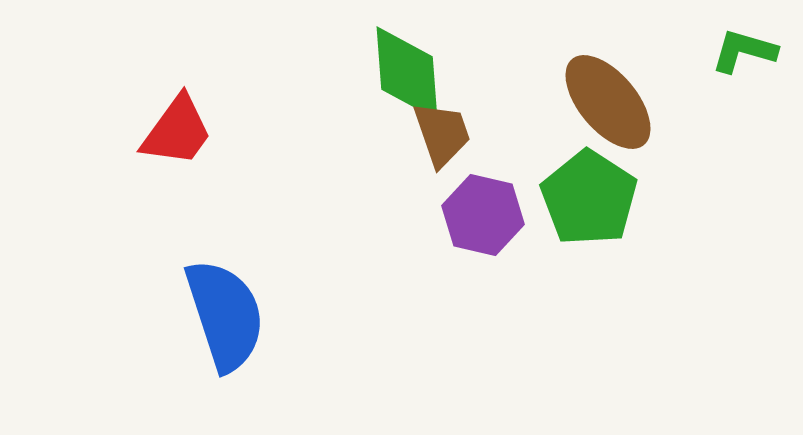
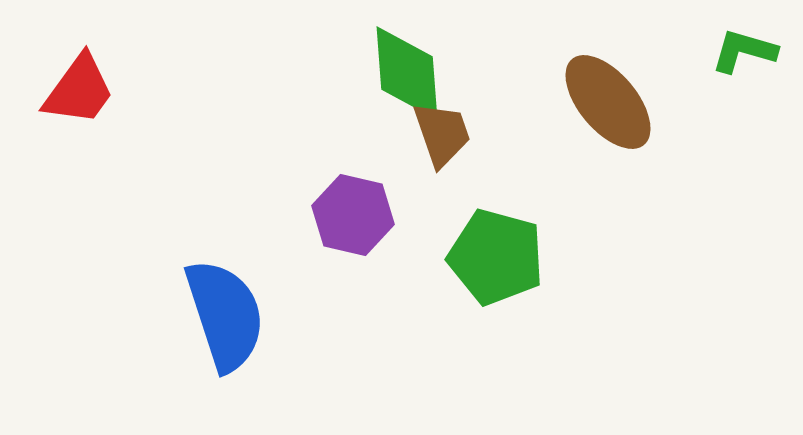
red trapezoid: moved 98 px left, 41 px up
green pentagon: moved 93 px left, 59 px down; rotated 18 degrees counterclockwise
purple hexagon: moved 130 px left
